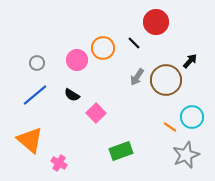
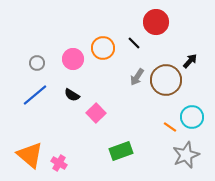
pink circle: moved 4 px left, 1 px up
orange triangle: moved 15 px down
